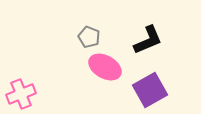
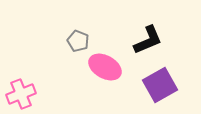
gray pentagon: moved 11 px left, 4 px down
purple square: moved 10 px right, 5 px up
